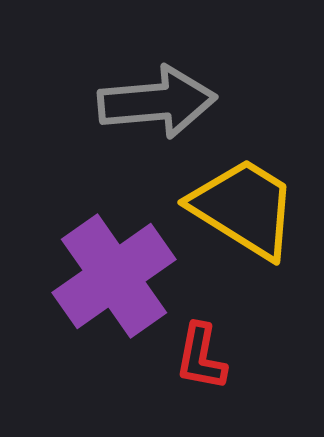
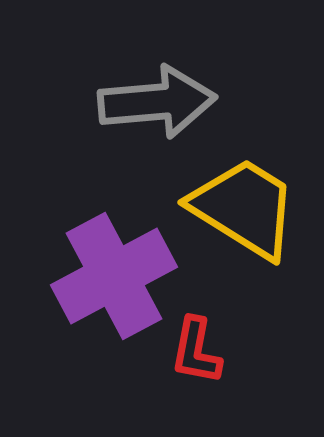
purple cross: rotated 7 degrees clockwise
red L-shape: moved 5 px left, 6 px up
